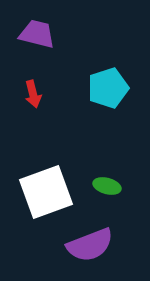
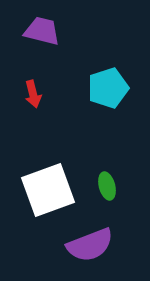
purple trapezoid: moved 5 px right, 3 px up
green ellipse: rotated 60 degrees clockwise
white square: moved 2 px right, 2 px up
